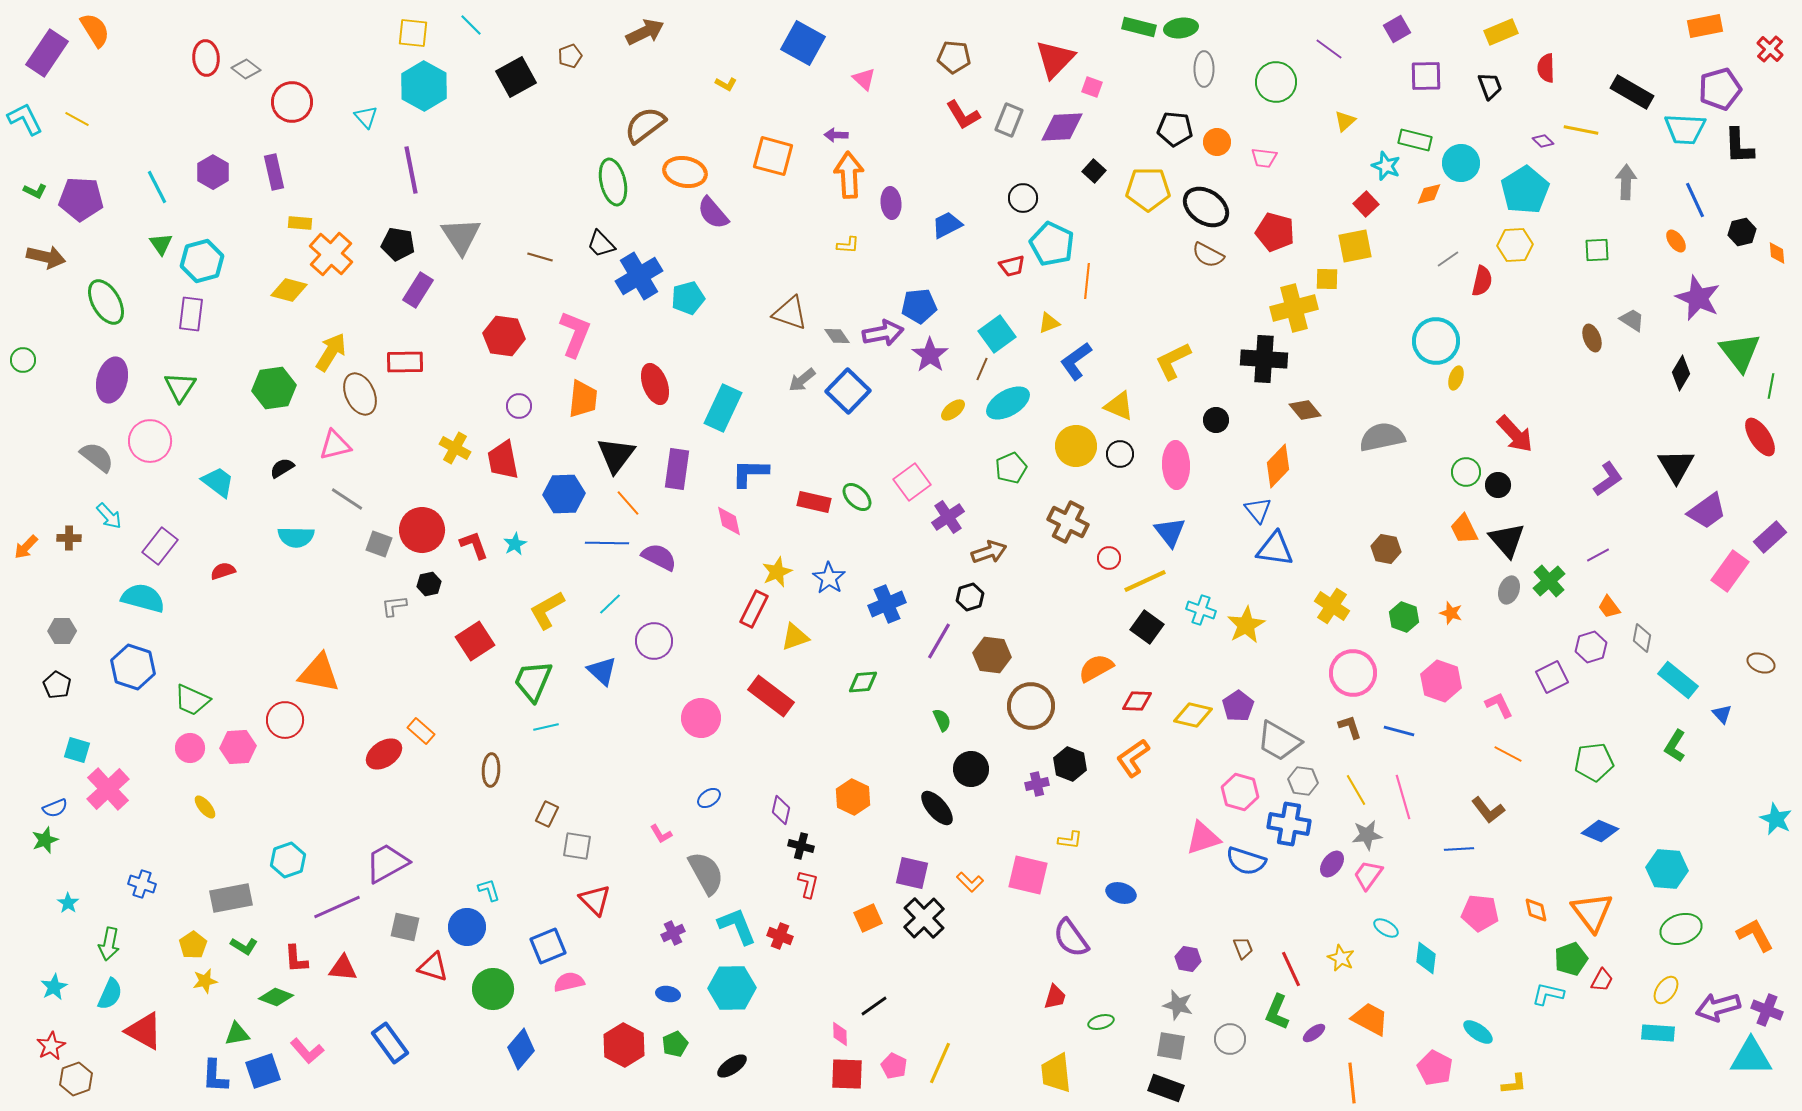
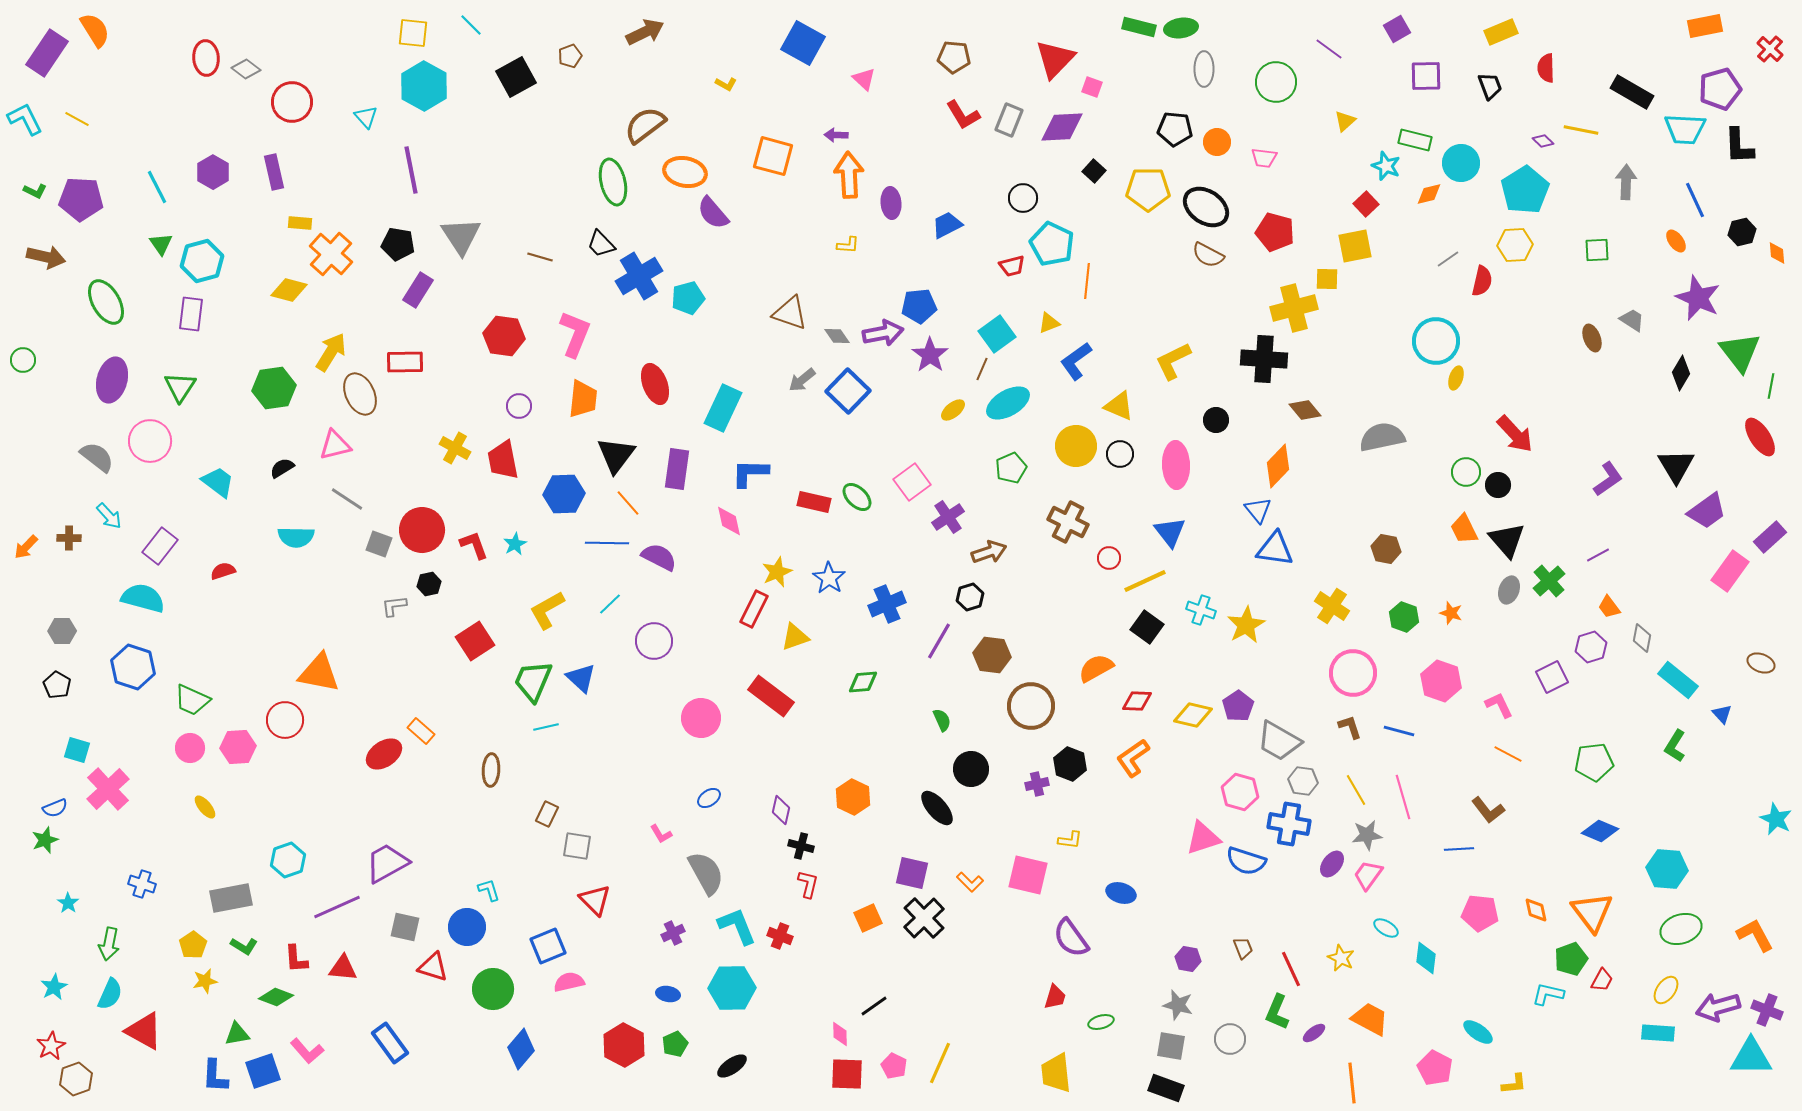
blue triangle at (602, 671): moved 21 px left, 7 px down
